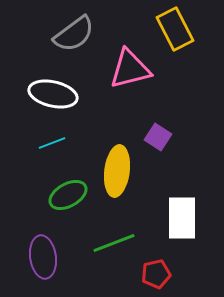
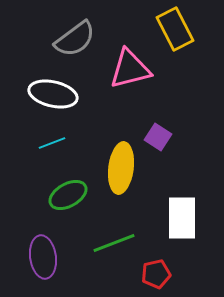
gray semicircle: moved 1 px right, 5 px down
yellow ellipse: moved 4 px right, 3 px up
